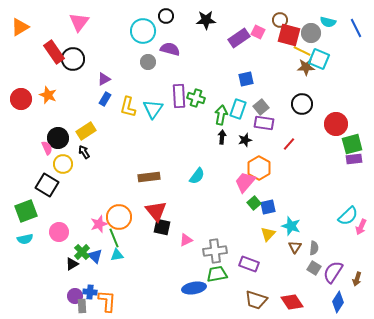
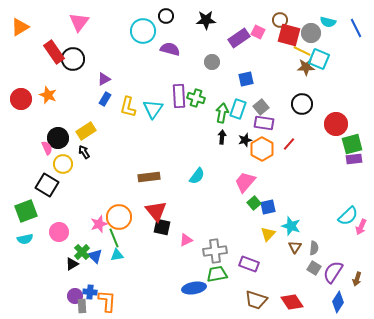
gray circle at (148, 62): moved 64 px right
green arrow at (221, 115): moved 1 px right, 2 px up
orange hexagon at (259, 168): moved 3 px right, 19 px up
